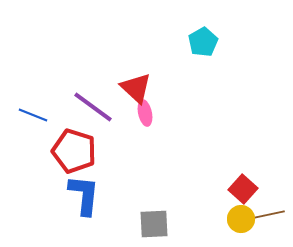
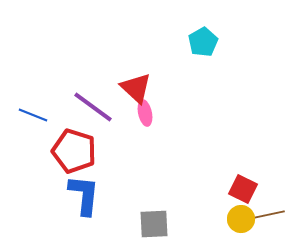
red square: rotated 16 degrees counterclockwise
